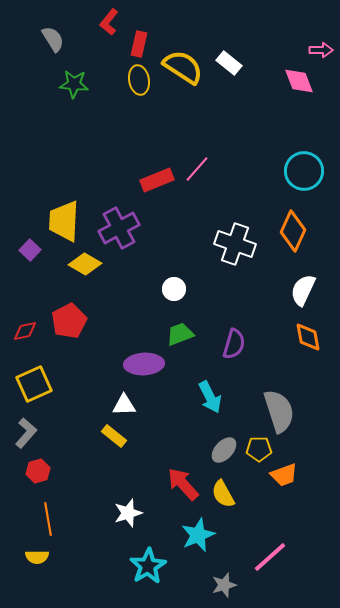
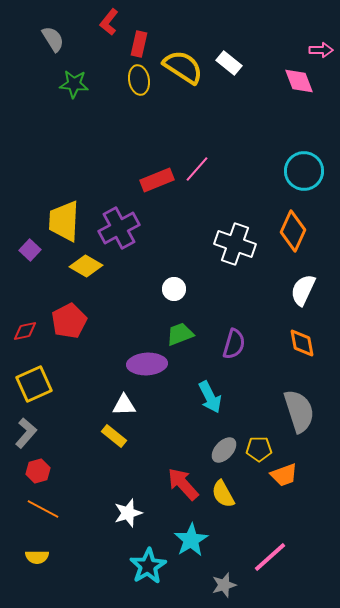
yellow diamond at (85, 264): moved 1 px right, 2 px down
orange diamond at (308, 337): moved 6 px left, 6 px down
purple ellipse at (144, 364): moved 3 px right
gray semicircle at (279, 411): moved 20 px right
orange line at (48, 519): moved 5 px left, 10 px up; rotated 52 degrees counterclockwise
cyan star at (198, 535): moved 7 px left, 5 px down; rotated 8 degrees counterclockwise
